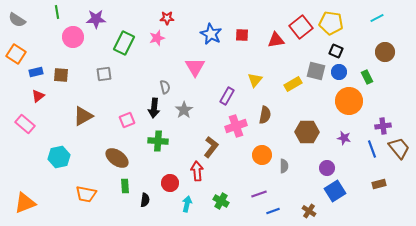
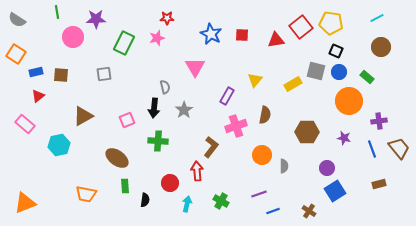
brown circle at (385, 52): moved 4 px left, 5 px up
green rectangle at (367, 77): rotated 24 degrees counterclockwise
purple cross at (383, 126): moved 4 px left, 5 px up
cyan hexagon at (59, 157): moved 12 px up
